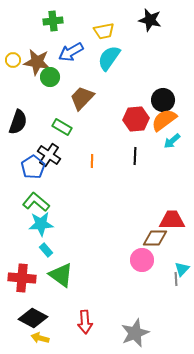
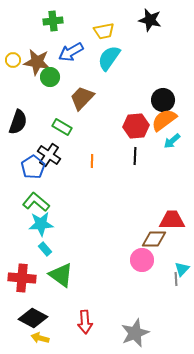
red hexagon: moved 7 px down
brown diamond: moved 1 px left, 1 px down
cyan rectangle: moved 1 px left, 1 px up
